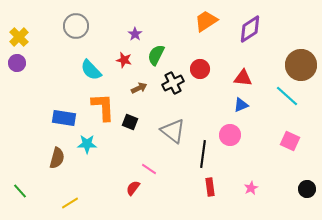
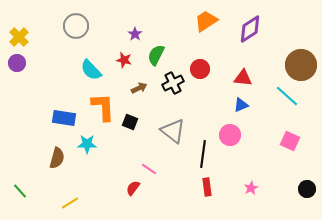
red rectangle: moved 3 px left
